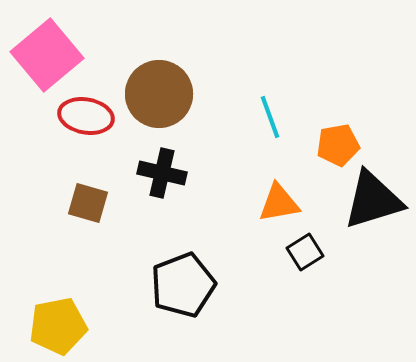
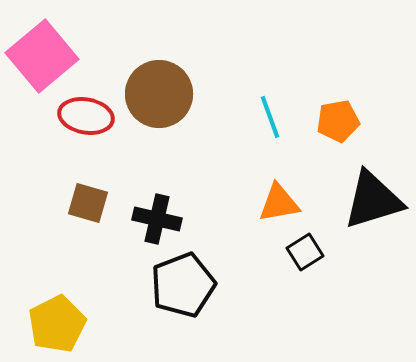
pink square: moved 5 px left, 1 px down
orange pentagon: moved 24 px up
black cross: moved 5 px left, 46 px down
yellow pentagon: moved 1 px left, 2 px up; rotated 16 degrees counterclockwise
